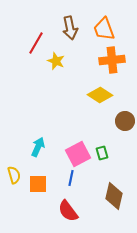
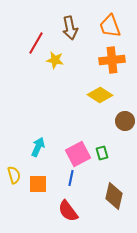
orange trapezoid: moved 6 px right, 3 px up
yellow star: moved 1 px left, 1 px up; rotated 12 degrees counterclockwise
